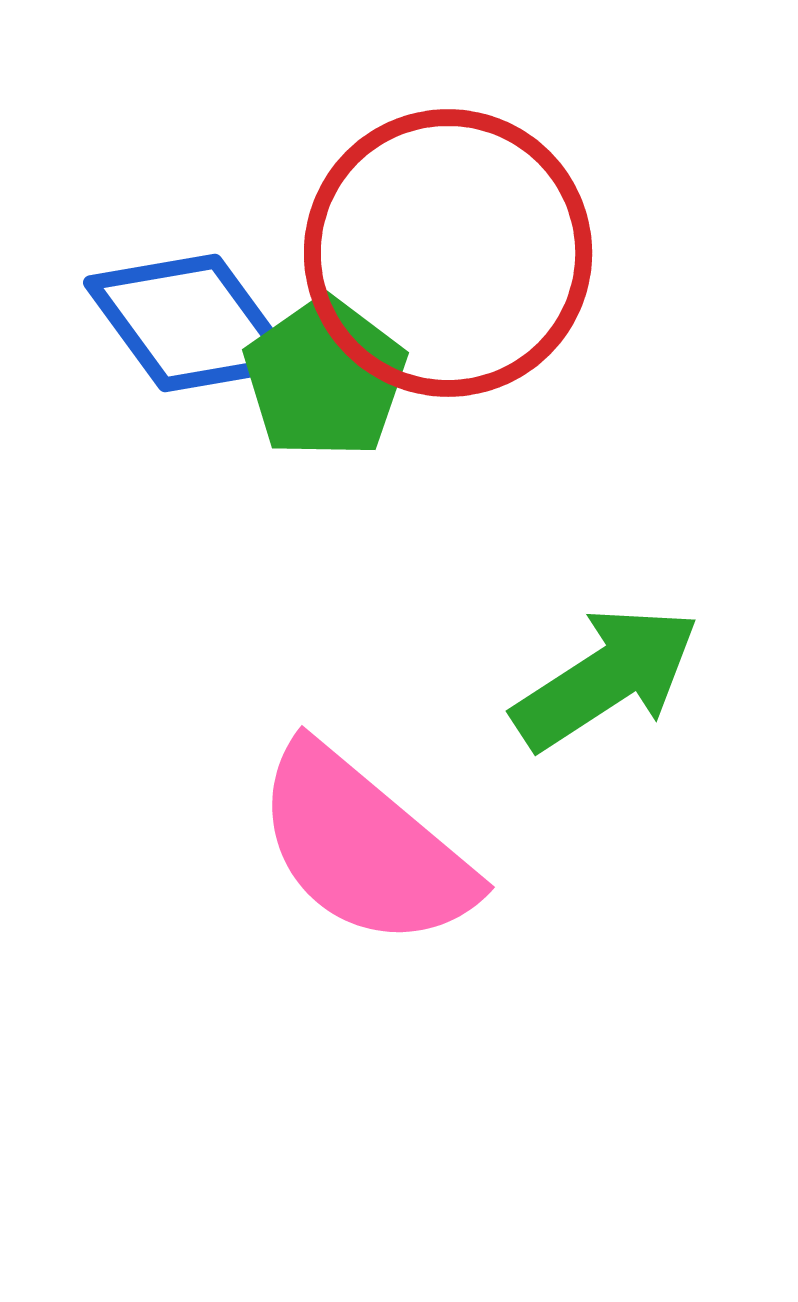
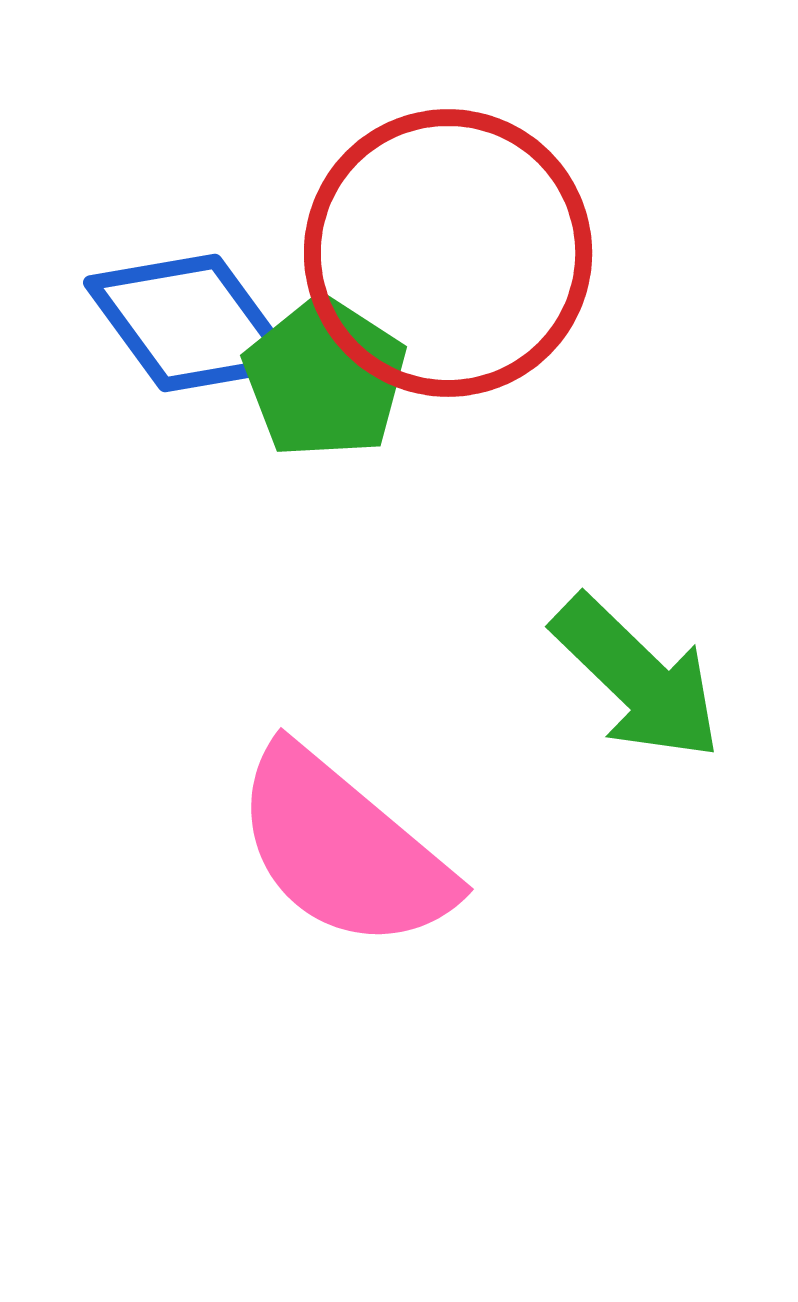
green pentagon: rotated 4 degrees counterclockwise
green arrow: moved 31 px right; rotated 77 degrees clockwise
pink semicircle: moved 21 px left, 2 px down
